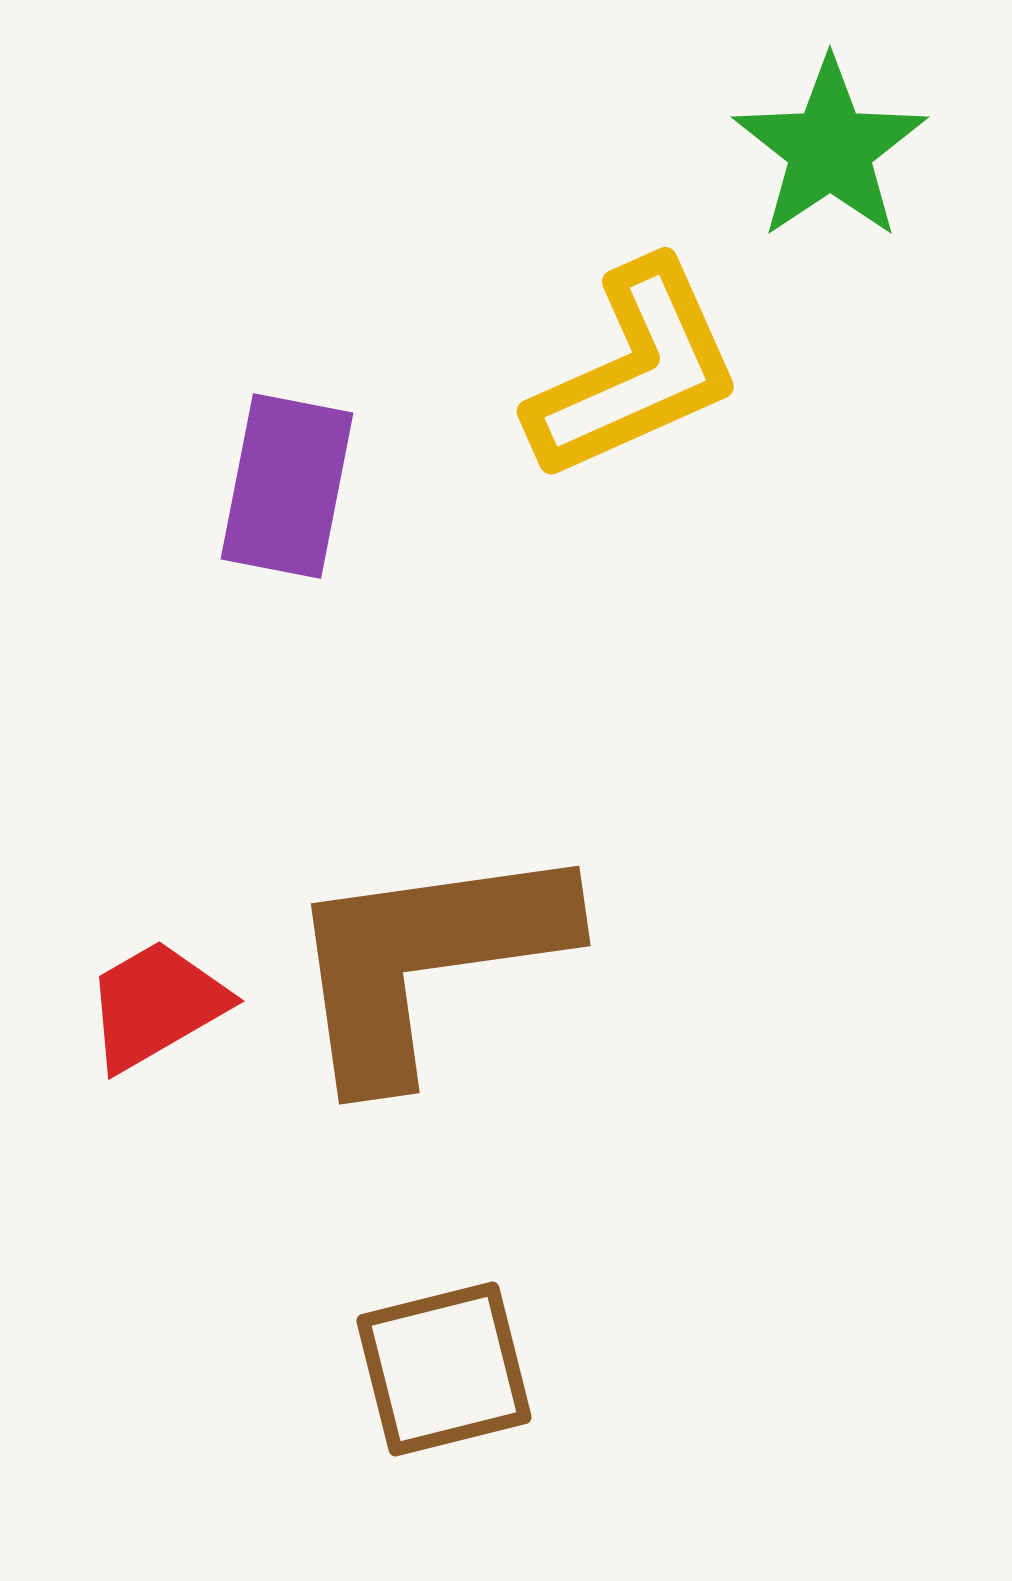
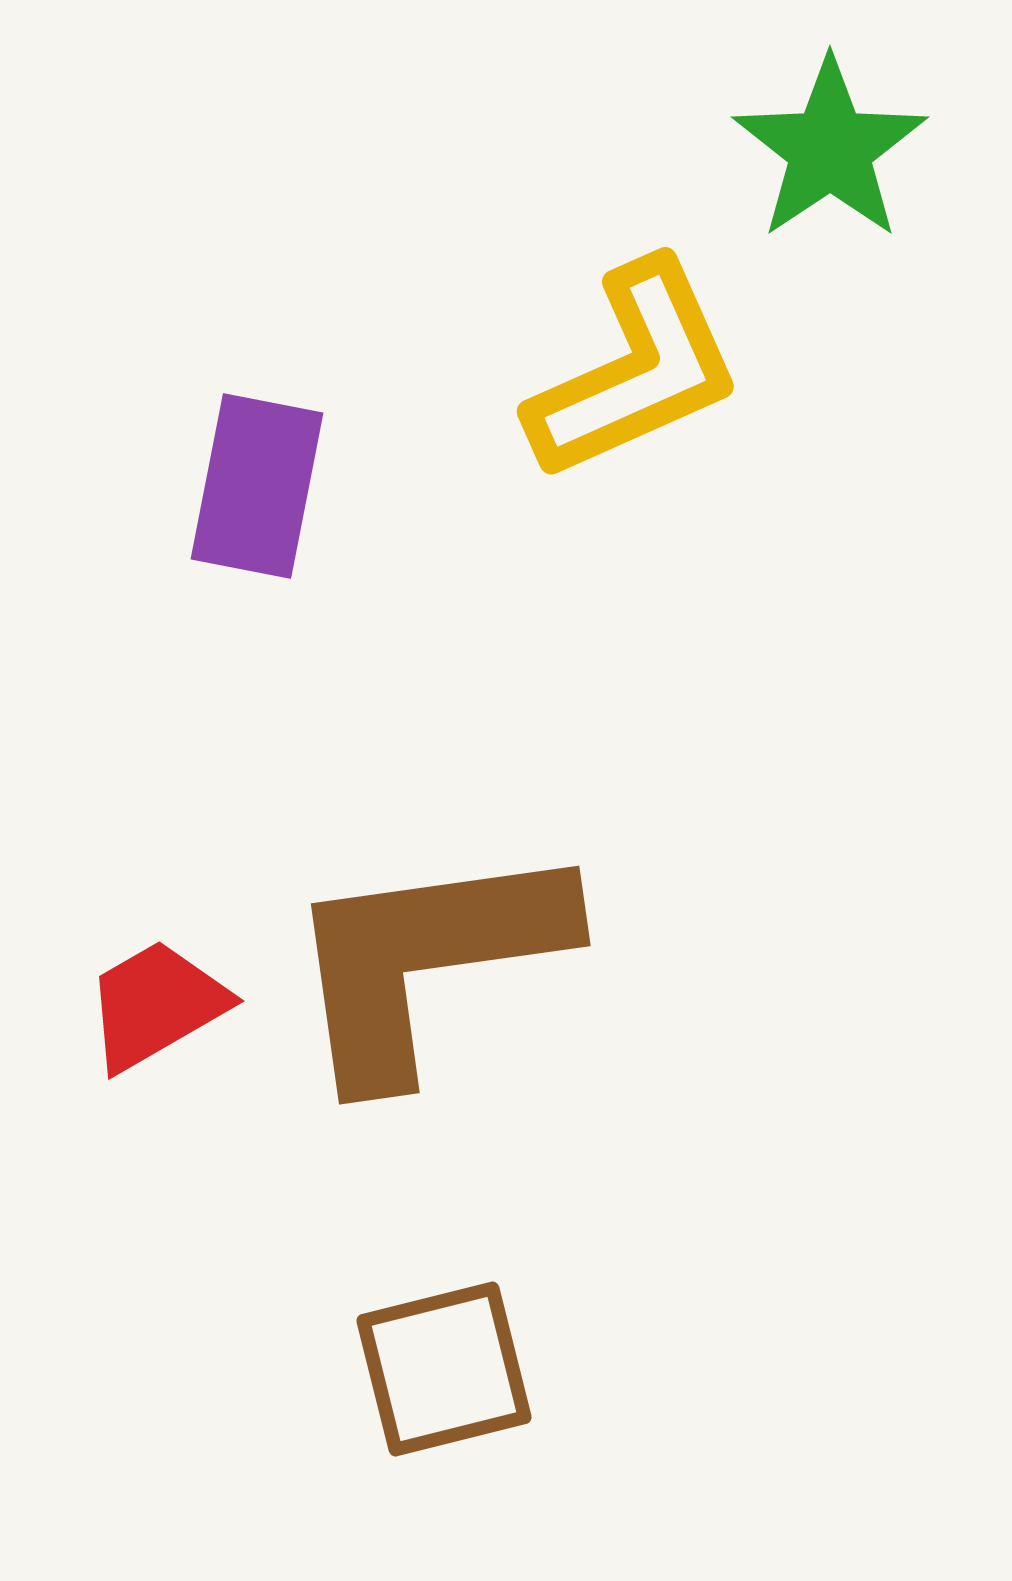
purple rectangle: moved 30 px left
